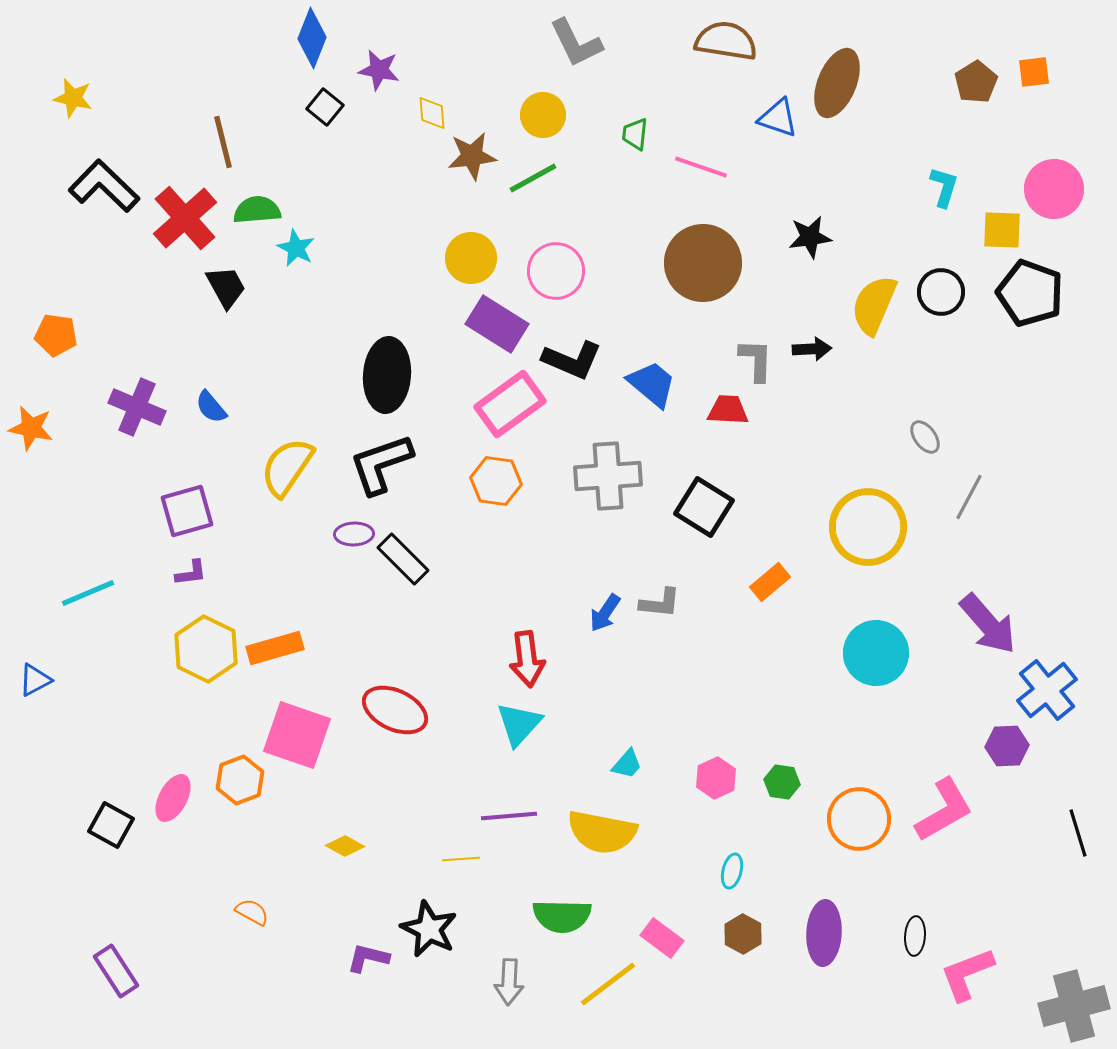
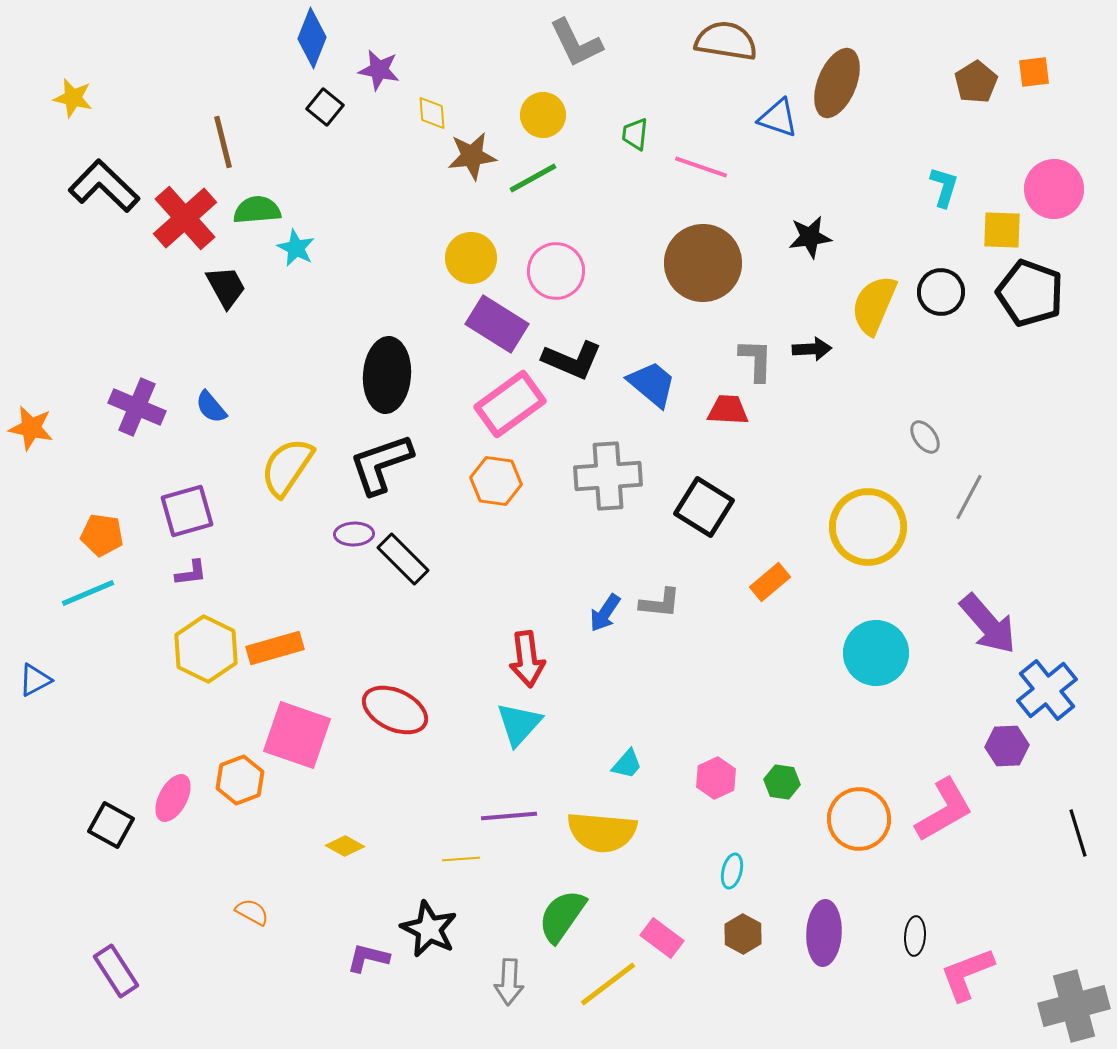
orange pentagon at (56, 335): moved 46 px right, 200 px down
yellow semicircle at (602, 832): rotated 6 degrees counterclockwise
green semicircle at (562, 916): rotated 124 degrees clockwise
